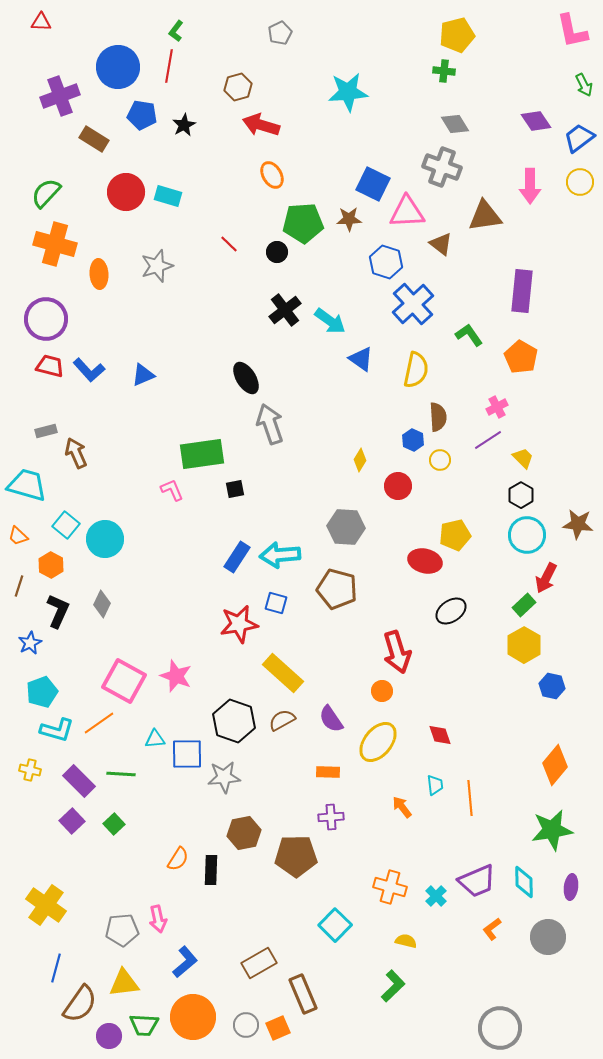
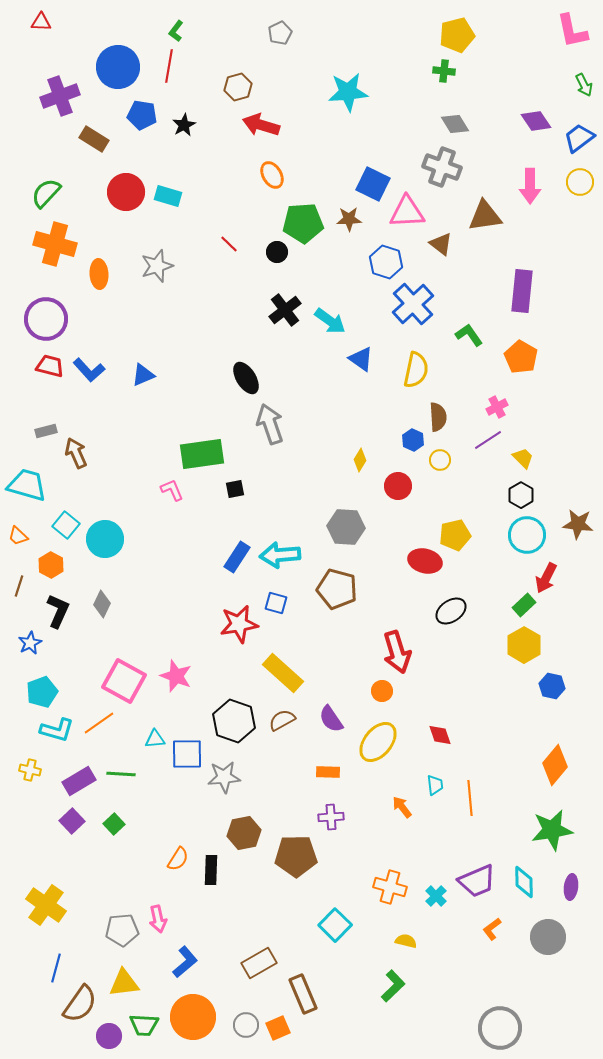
purple rectangle at (79, 781): rotated 76 degrees counterclockwise
